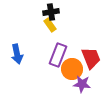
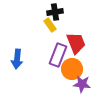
black cross: moved 4 px right
blue arrow: moved 5 px down; rotated 18 degrees clockwise
red trapezoid: moved 15 px left, 15 px up
